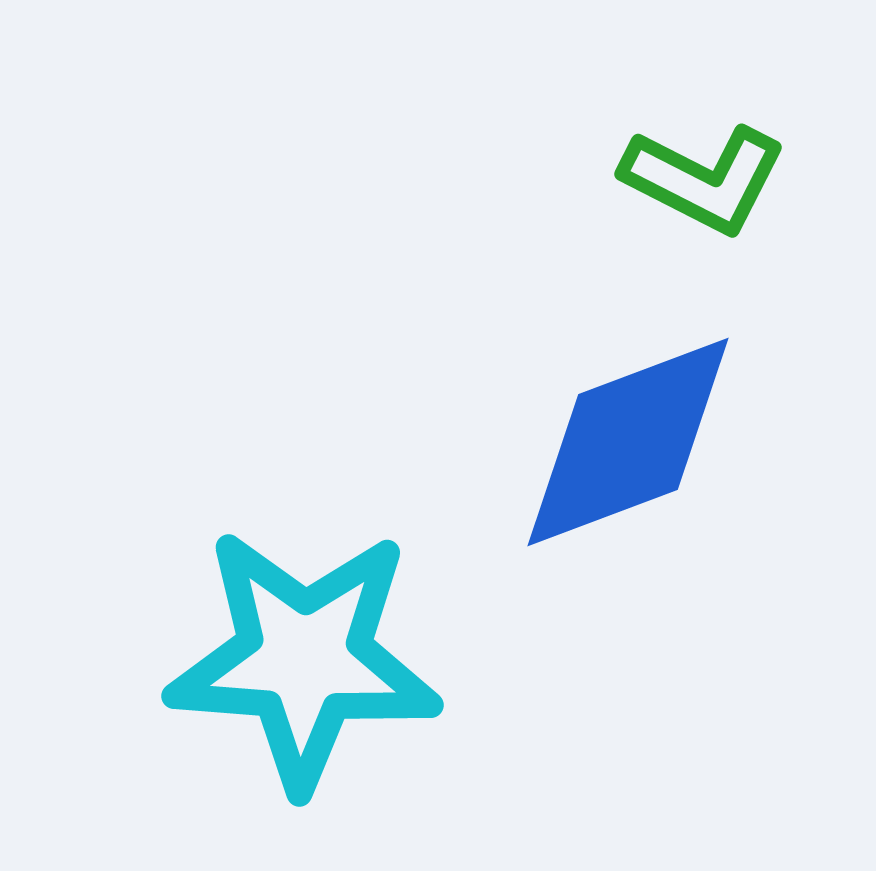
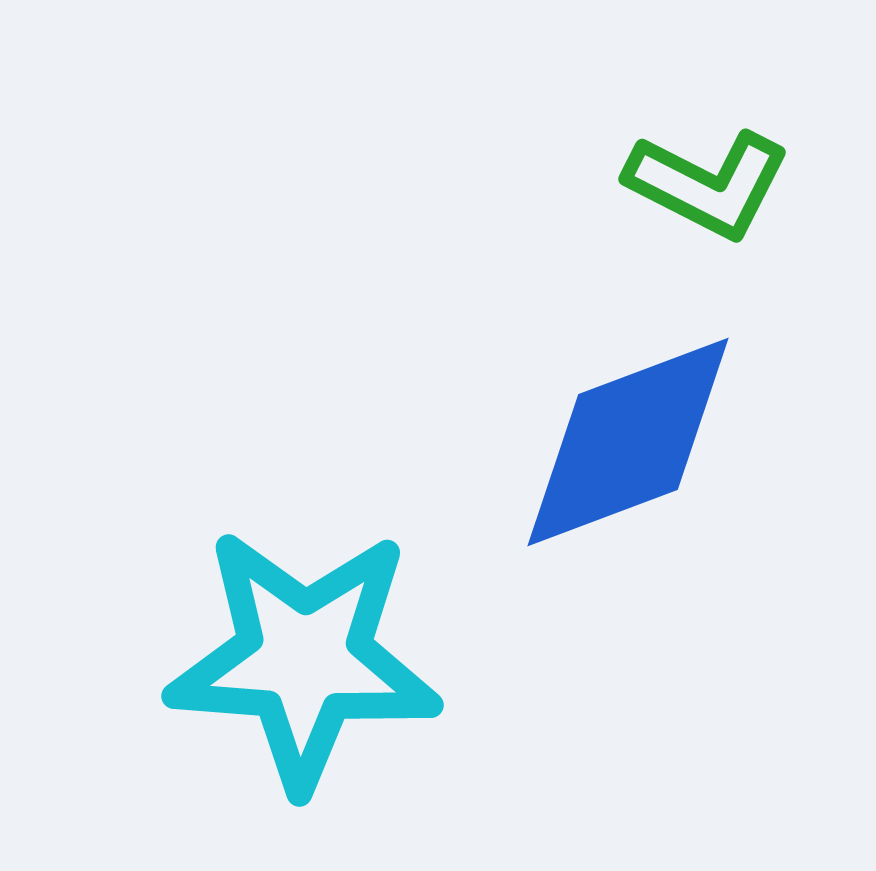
green L-shape: moved 4 px right, 5 px down
